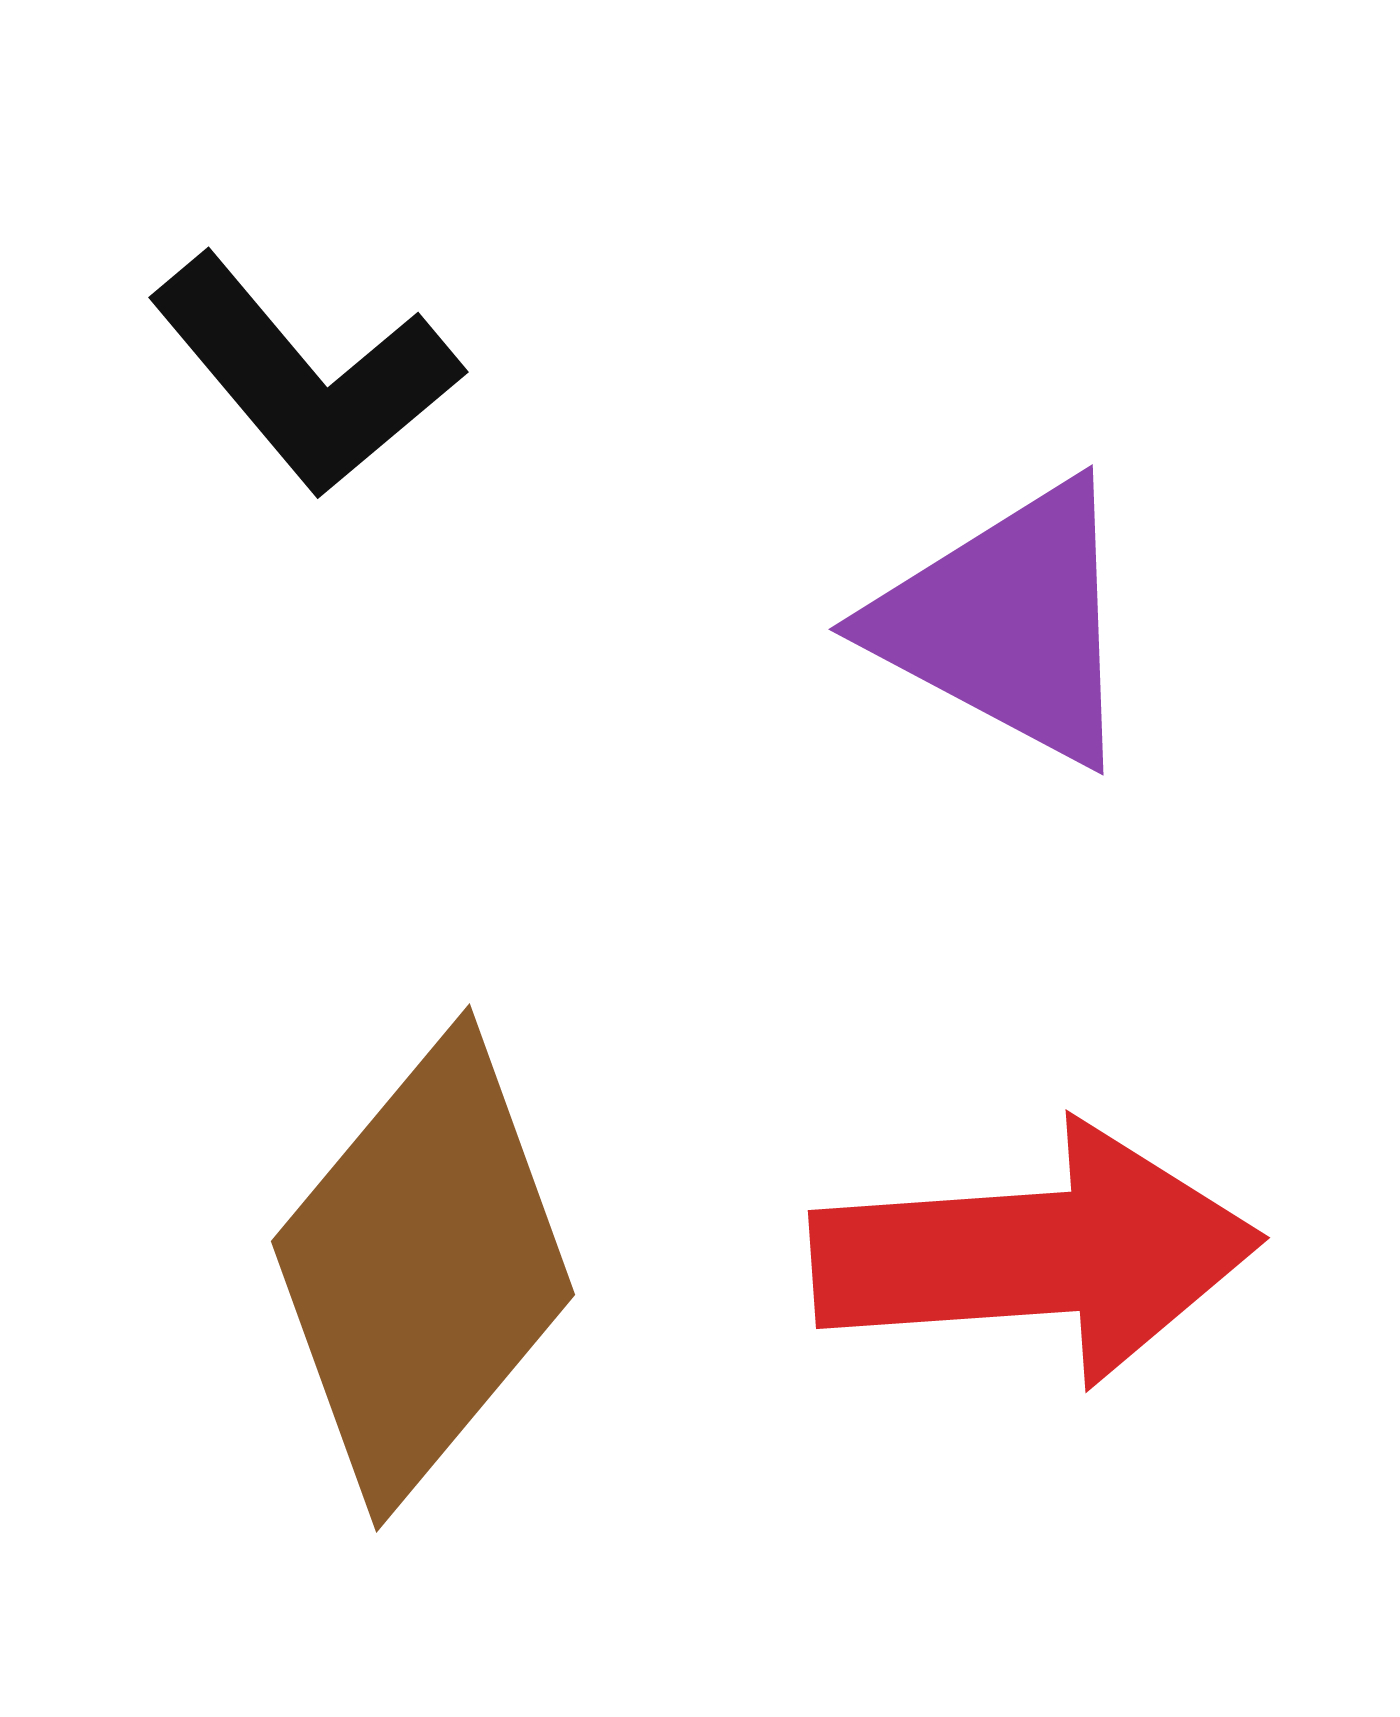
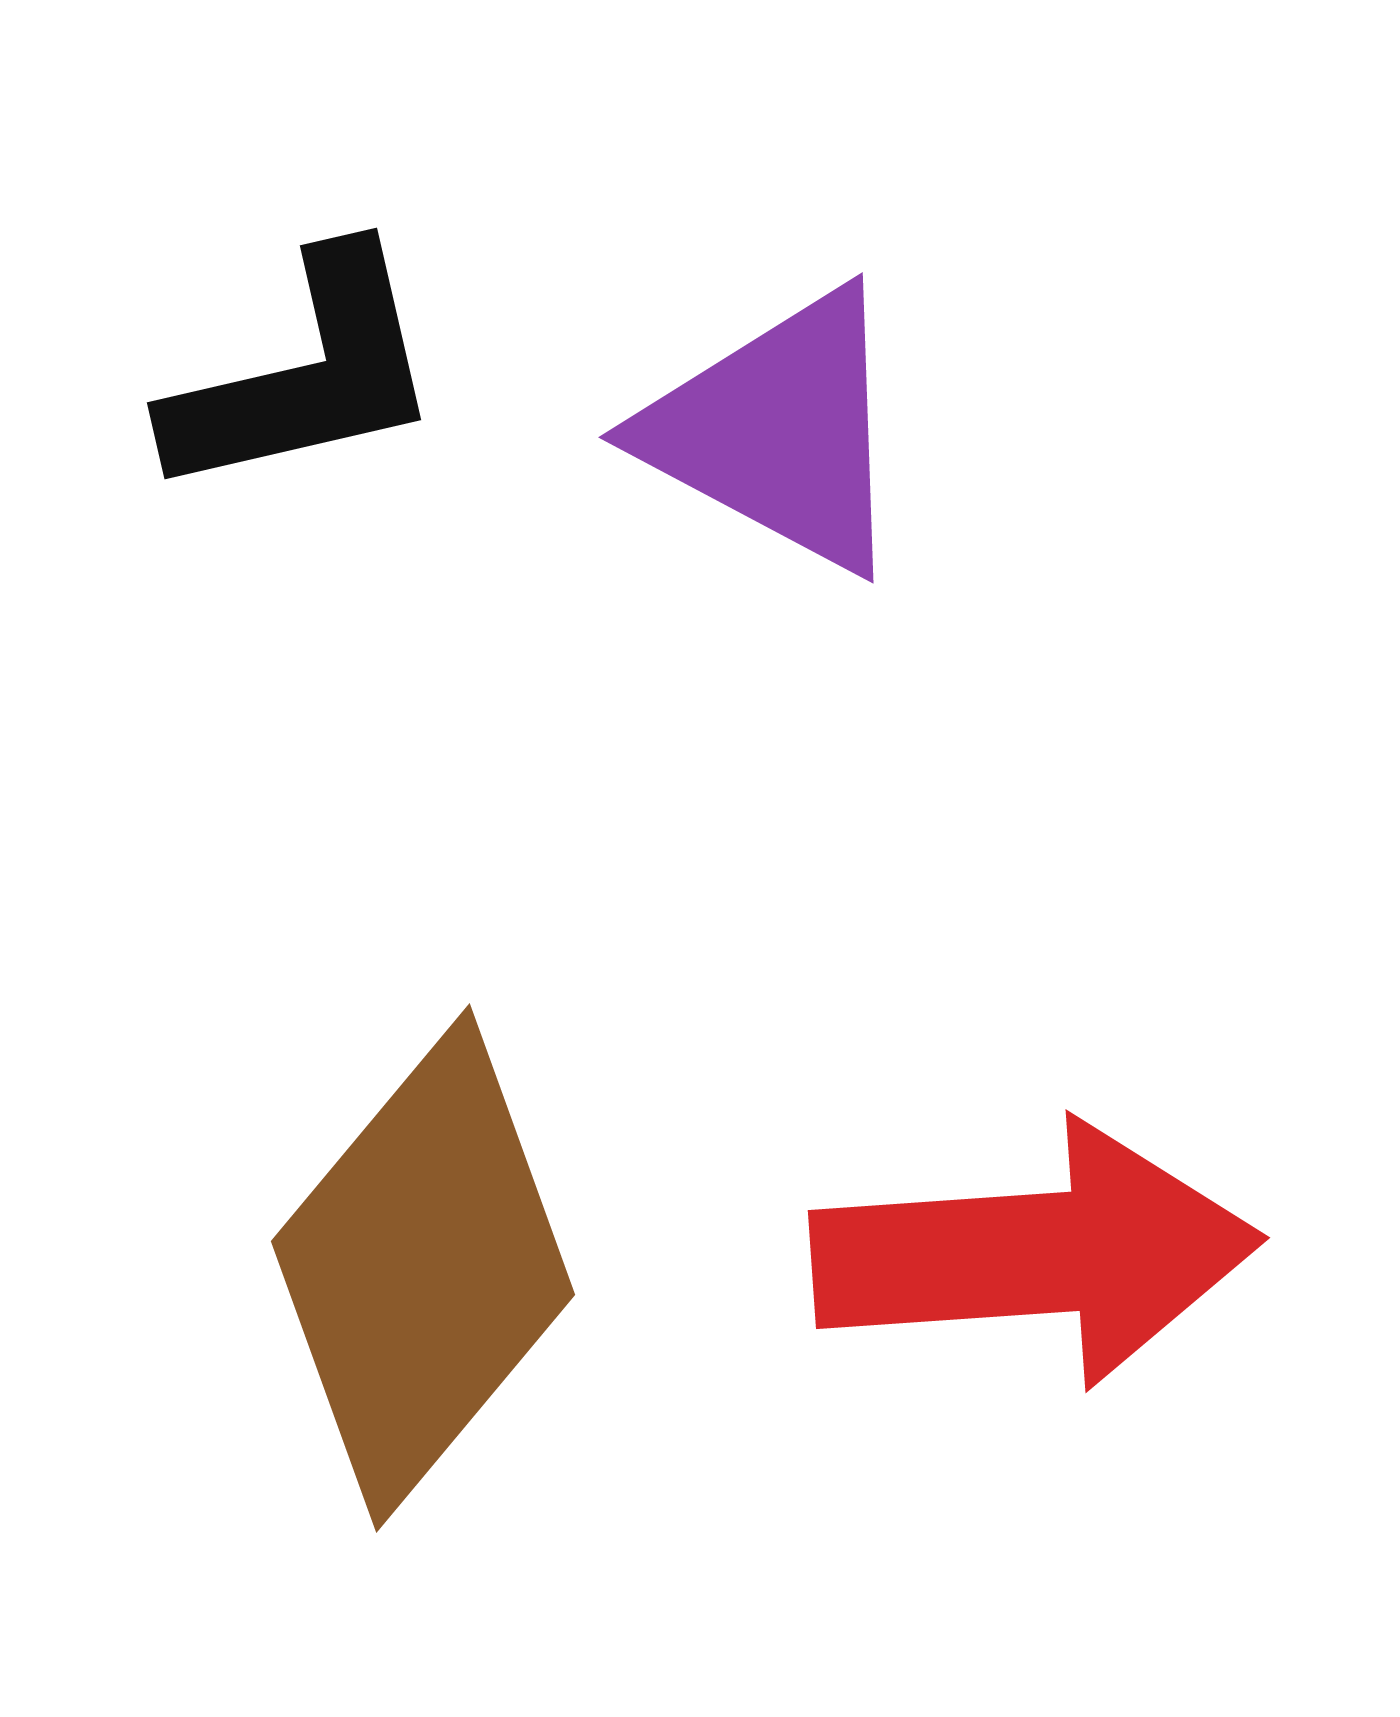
black L-shape: rotated 63 degrees counterclockwise
purple triangle: moved 230 px left, 192 px up
